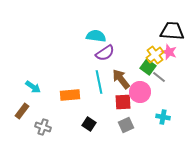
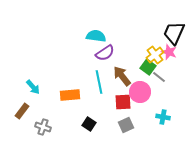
black trapezoid: moved 2 px right, 2 px down; rotated 70 degrees counterclockwise
brown arrow: moved 1 px right, 3 px up
cyan arrow: rotated 14 degrees clockwise
